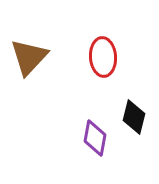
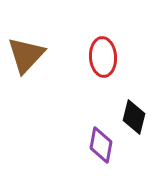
brown triangle: moved 3 px left, 2 px up
purple diamond: moved 6 px right, 7 px down
